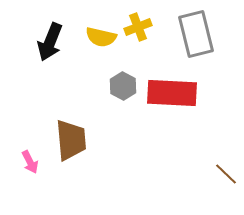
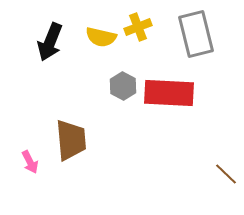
red rectangle: moved 3 px left
